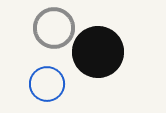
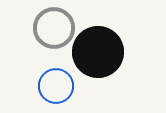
blue circle: moved 9 px right, 2 px down
